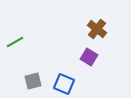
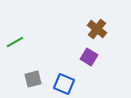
gray square: moved 2 px up
